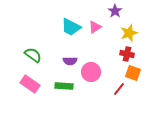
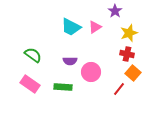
orange square: rotated 21 degrees clockwise
green rectangle: moved 1 px left, 1 px down
